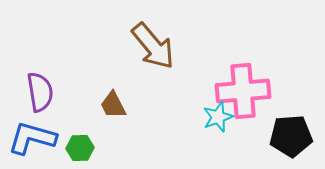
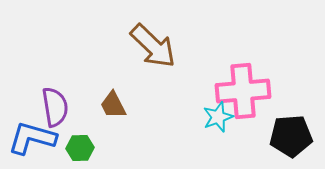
brown arrow: rotated 6 degrees counterclockwise
purple semicircle: moved 15 px right, 15 px down
